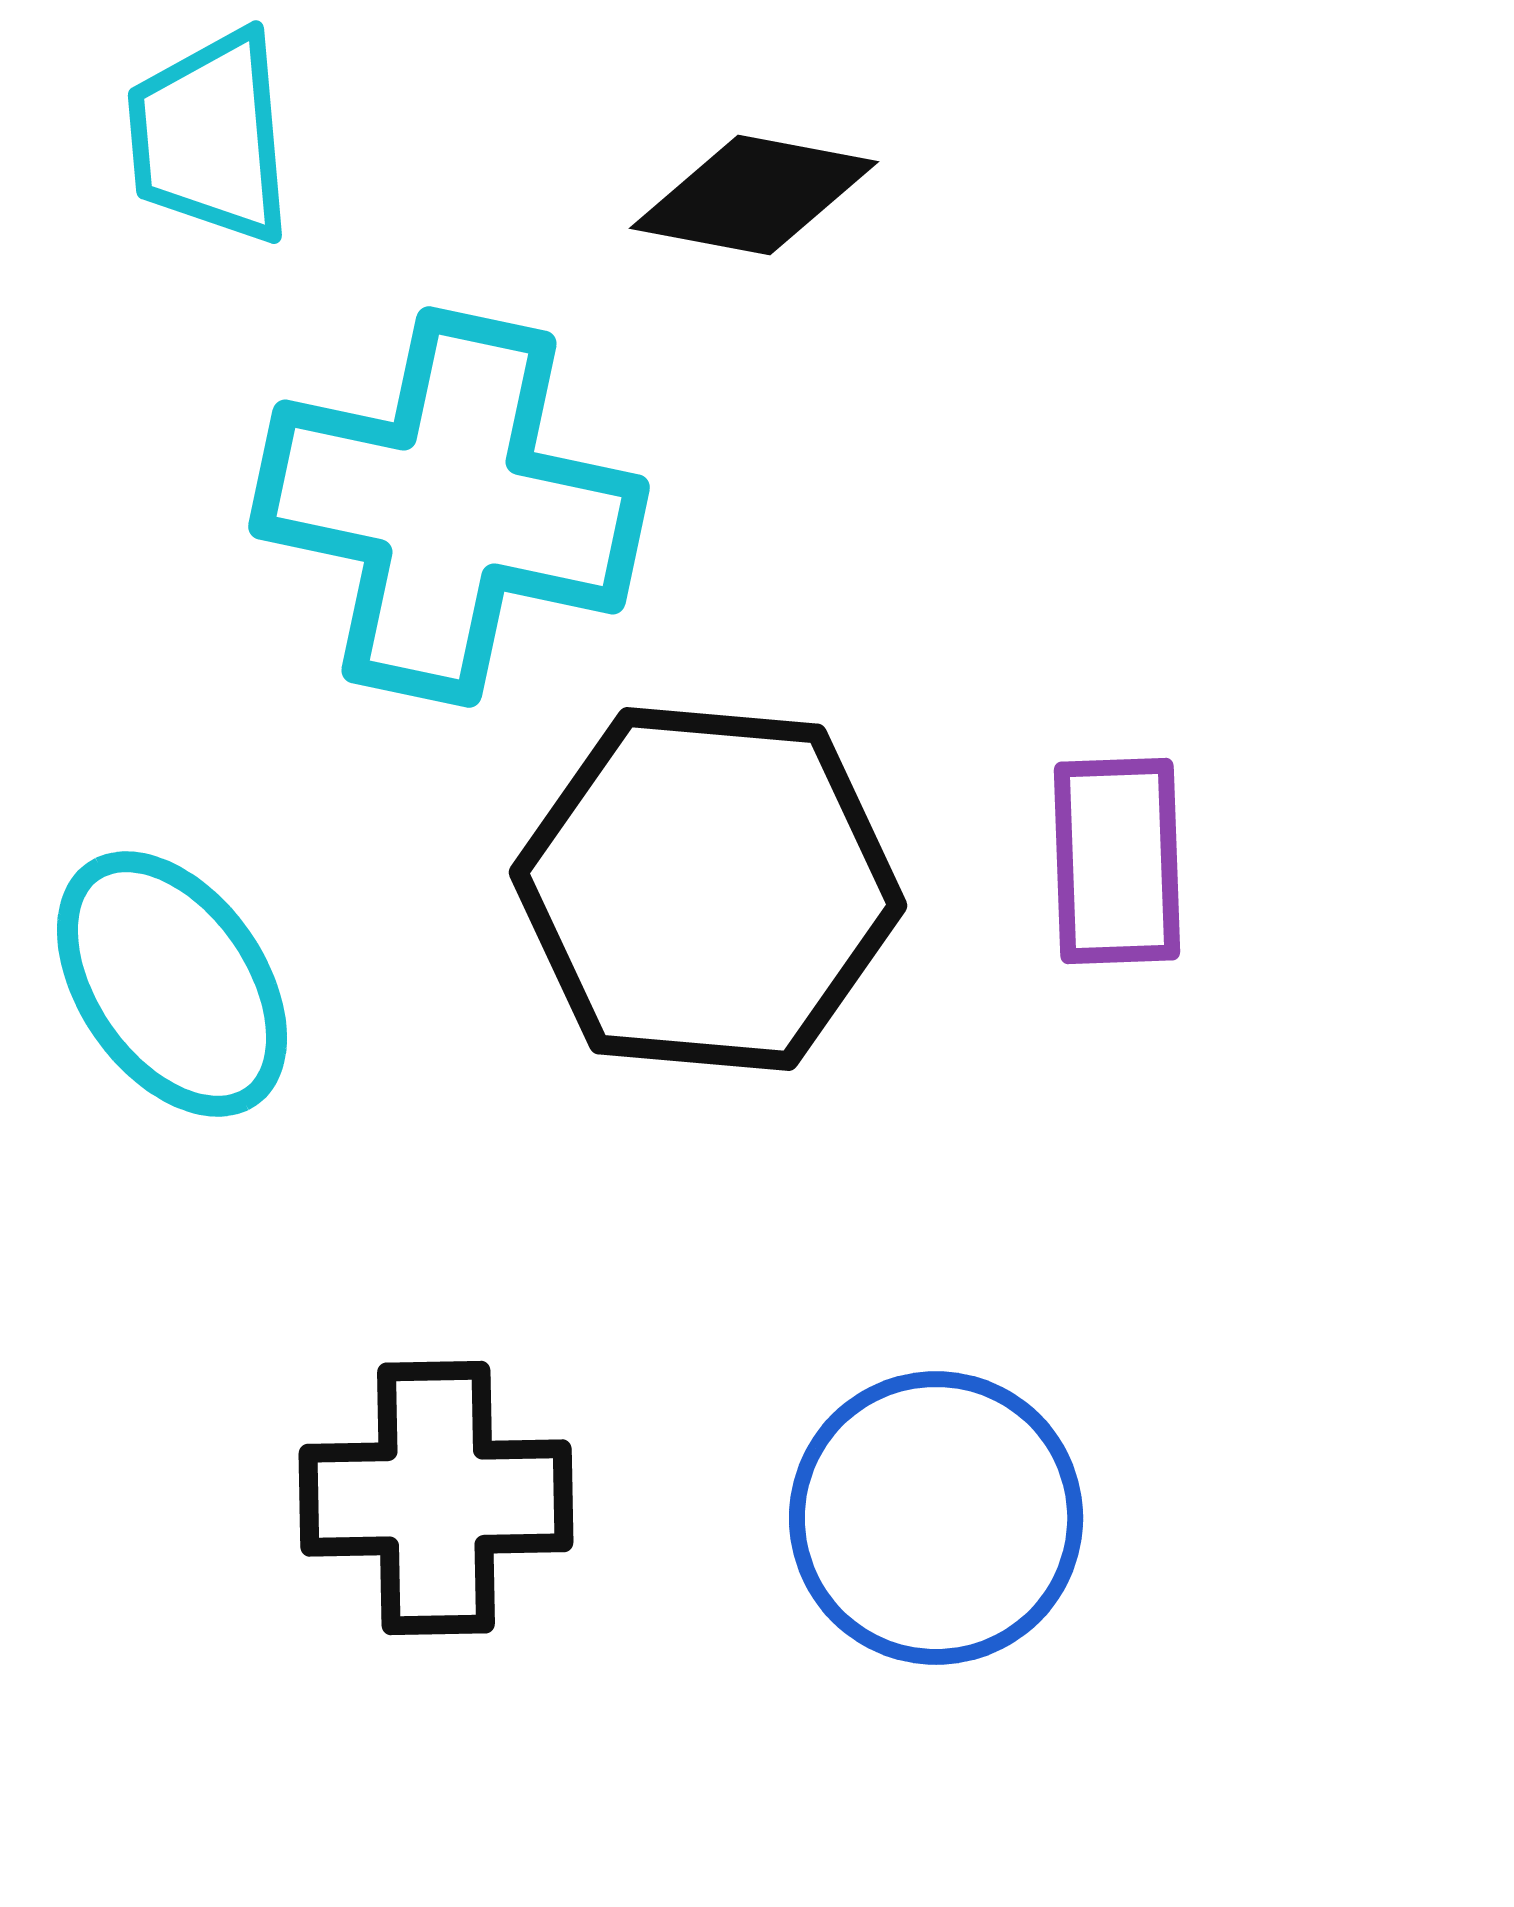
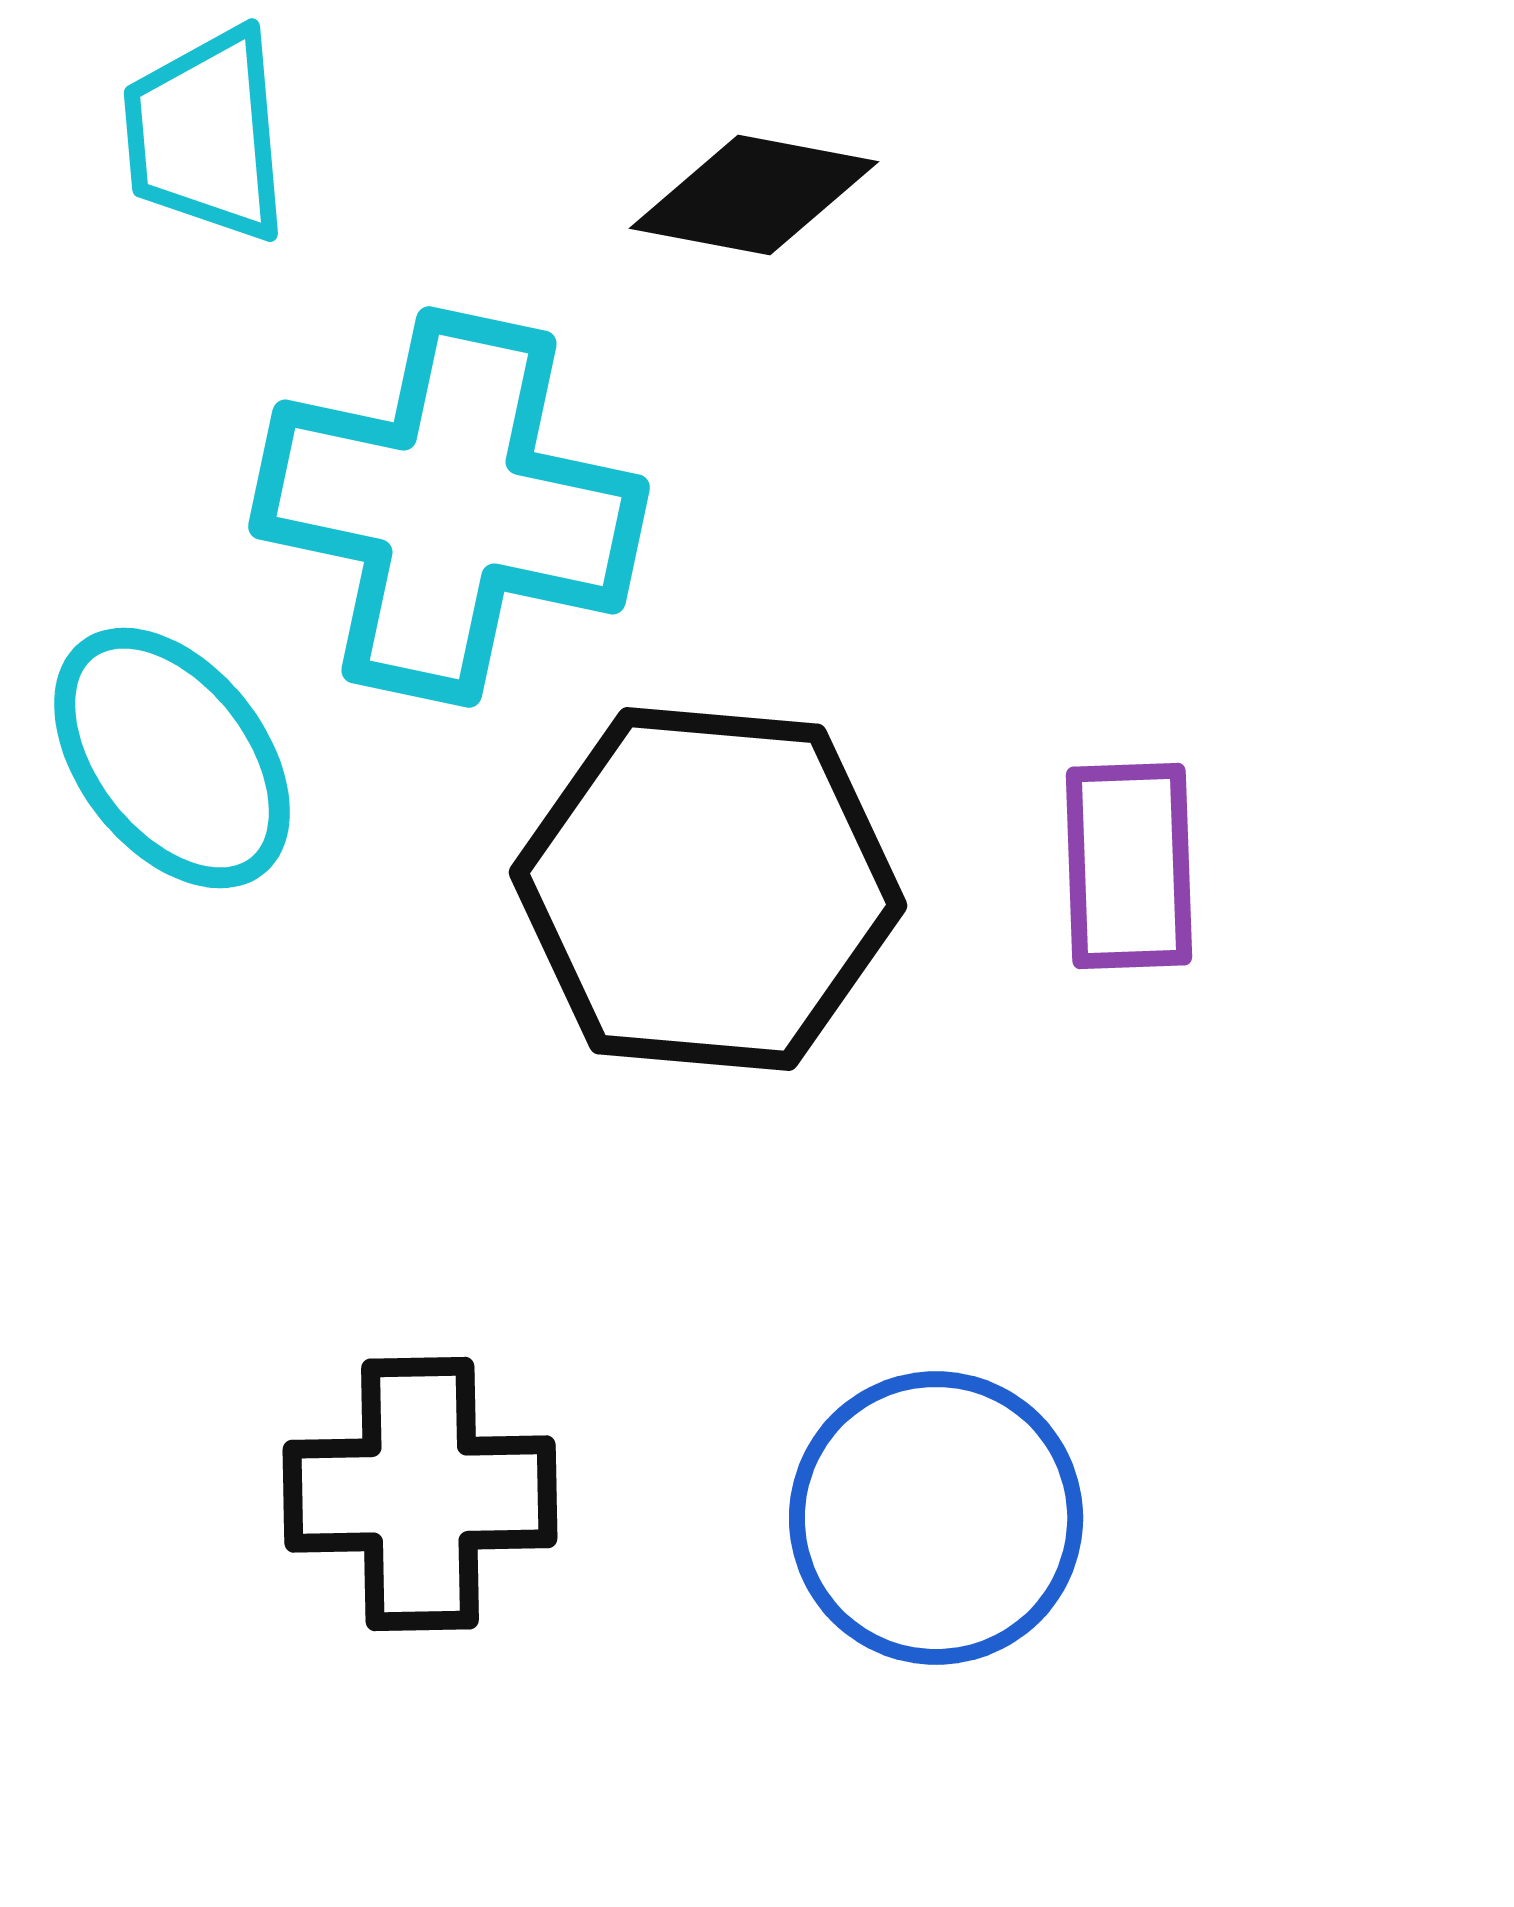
cyan trapezoid: moved 4 px left, 2 px up
purple rectangle: moved 12 px right, 5 px down
cyan ellipse: moved 226 px up; rotated 3 degrees counterclockwise
black cross: moved 16 px left, 4 px up
